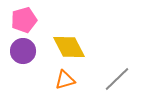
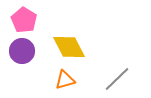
pink pentagon: rotated 25 degrees counterclockwise
purple circle: moved 1 px left
